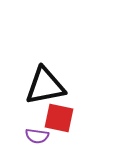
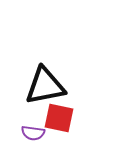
purple semicircle: moved 4 px left, 3 px up
